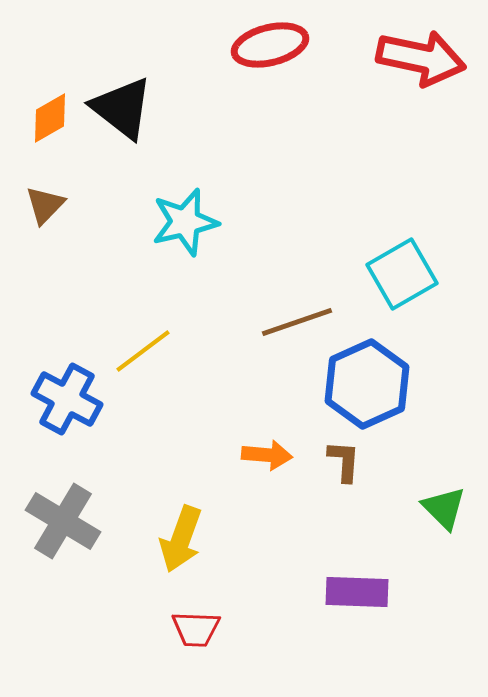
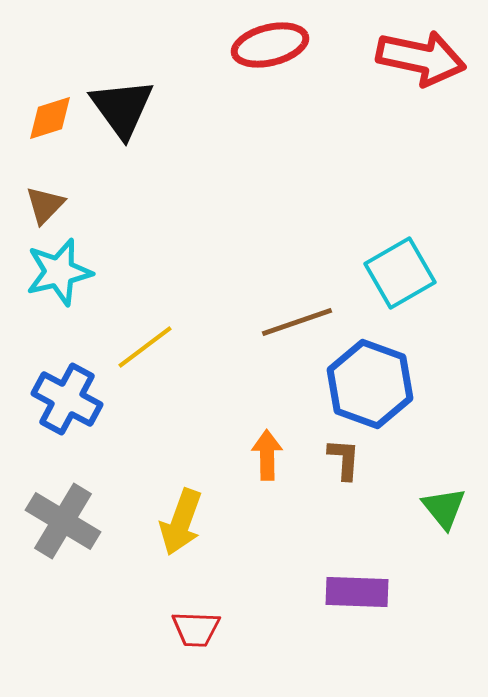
black triangle: rotated 16 degrees clockwise
orange diamond: rotated 12 degrees clockwise
cyan star: moved 126 px left, 50 px down
cyan square: moved 2 px left, 1 px up
yellow line: moved 2 px right, 4 px up
blue hexagon: moved 3 px right; rotated 16 degrees counterclockwise
orange arrow: rotated 96 degrees counterclockwise
brown L-shape: moved 2 px up
green triangle: rotated 6 degrees clockwise
yellow arrow: moved 17 px up
